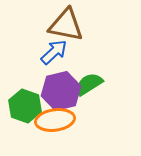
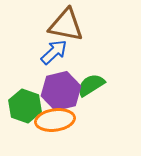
green semicircle: moved 2 px right, 1 px down
